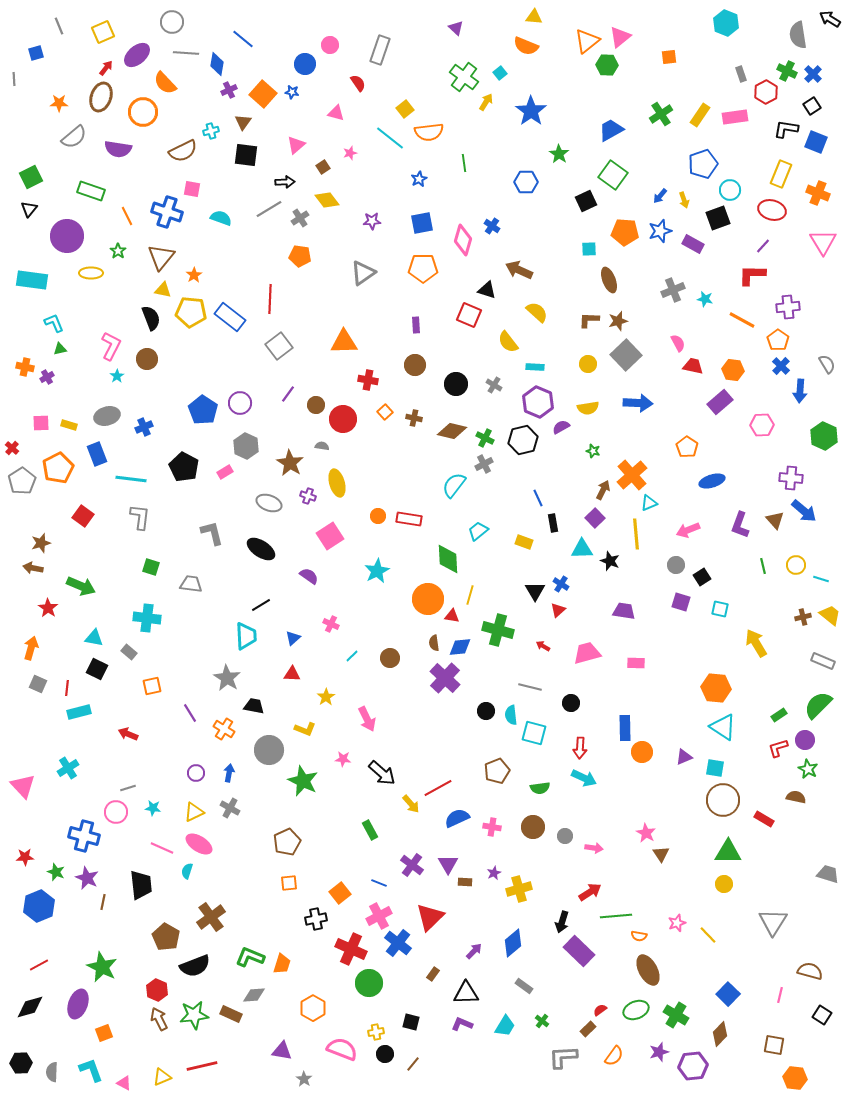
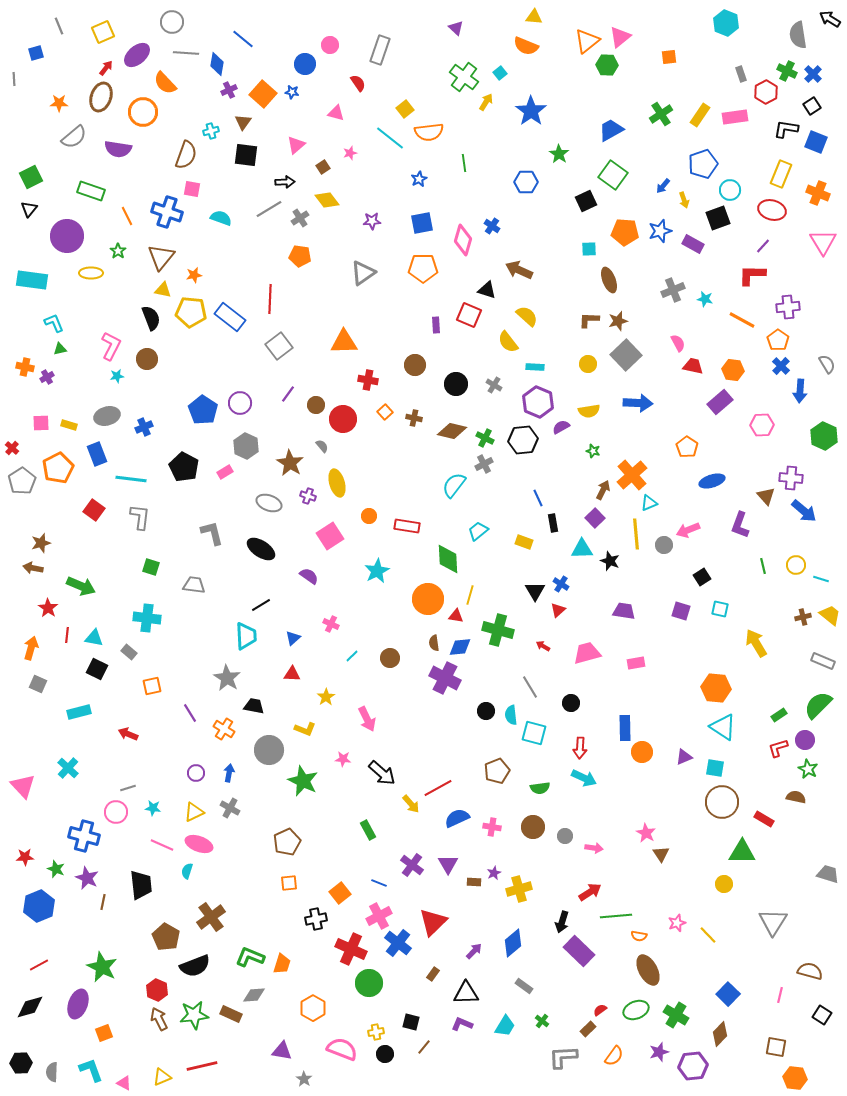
brown semicircle at (183, 151): moved 3 px right, 4 px down; rotated 44 degrees counterclockwise
blue arrow at (660, 196): moved 3 px right, 10 px up
orange star at (194, 275): rotated 21 degrees clockwise
yellow semicircle at (537, 312): moved 10 px left, 4 px down
purple rectangle at (416, 325): moved 20 px right
cyan star at (117, 376): rotated 24 degrees clockwise
yellow semicircle at (588, 408): moved 1 px right, 3 px down
black hexagon at (523, 440): rotated 8 degrees clockwise
gray semicircle at (322, 446): rotated 40 degrees clockwise
red square at (83, 516): moved 11 px right, 6 px up
orange circle at (378, 516): moved 9 px left
red rectangle at (409, 519): moved 2 px left, 7 px down
brown triangle at (775, 520): moved 9 px left, 24 px up
gray circle at (676, 565): moved 12 px left, 20 px up
gray trapezoid at (191, 584): moved 3 px right, 1 px down
purple square at (681, 602): moved 9 px down
red triangle at (452, 616): moved 4 px right
pink rectangle at (636, 663): rotated 12 degrees counterclockwise
purple cross at (445, 678): rotated 16 degrees counterclockwise
gray line at (530, 687): rotated 45 degrees clockwise
red line at (67, 688): moved 53 px up
cyan cross at (68, 768): rotated 15 degrees counterclockwise
brown circle at (723, 800): moved 1 px left, 2 px down
green rectangle at (370, 830): moved 2 px left
pink ellipse at (199, 844): rotated 12 degrees counterclockwise
pink line at (162, 848): moved 3 px up
green triangle at (728, 852): moved 14 px right
green star at (56, 872): moved 3 px up
brown rectangle at (465, 882): moved 9 px right
red triangle at (430, 917): moved 3 px right, 5 px down
brown square at (774, 1045): moved 2 px right, 2 px down
brown line at (413, 1064): moved 11 px right, 17 px up
